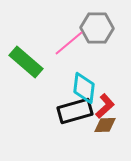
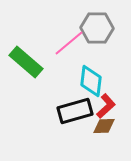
cyan diamond: moved 7 px right, 7 px up
red L-shape: moved 1 px right
brown diamond: moved 1 px left, 1 px down
